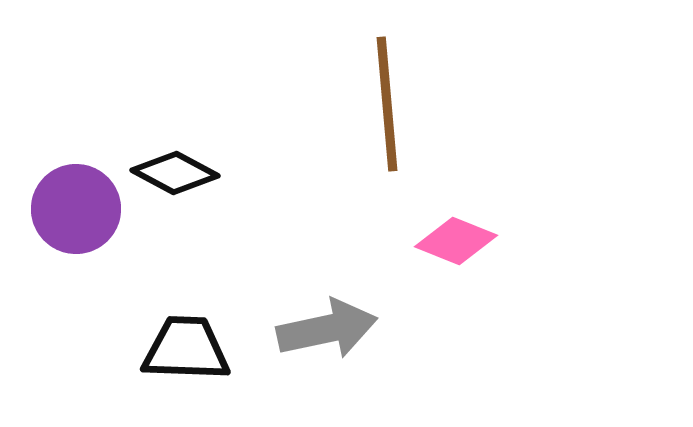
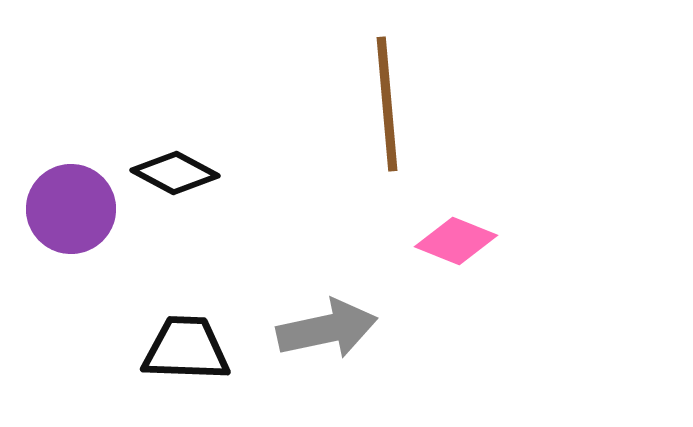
purple circle: moved 5 px left
